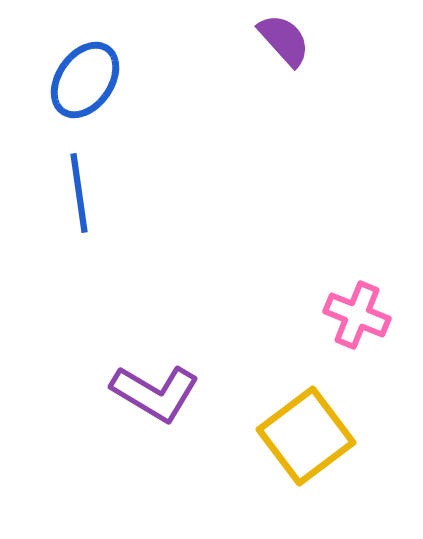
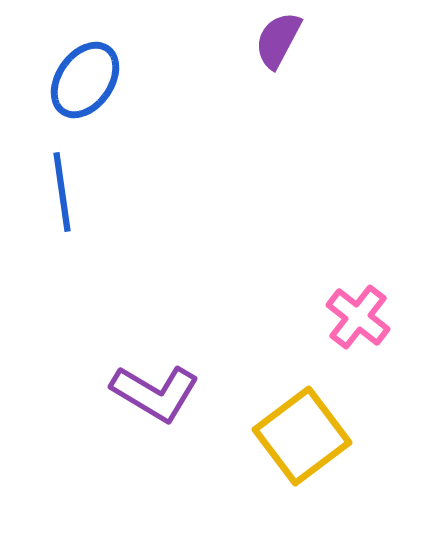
purple semicircle: moved 6 px left; rotated 110 degrees counterclockwise
blue line: moved 17 px left, 1 px up
pink cross: moved 1 px right, 2 px down; rotated 16 degrees clockwise
yellow square: moved 4 px left
